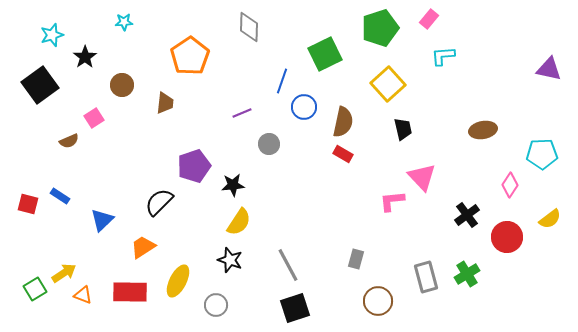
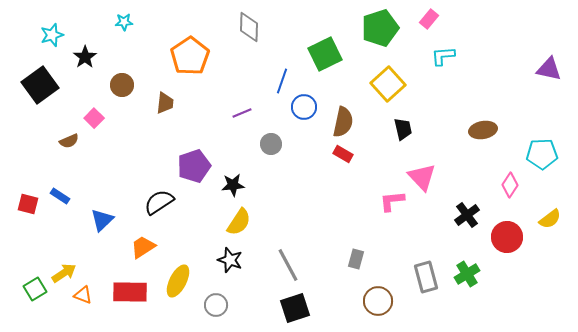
pink square at (94, 118): rotated 12 degrees counterclockwise
gray circle at (269, 144): moved 2 px right
black semicircle at (159, 202): rotated 12 degrees clockwise
